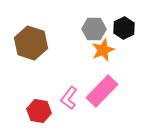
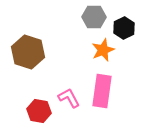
gray hexagon: moved 12 px up
brown hexagon: moved 3 px left, 9 px down
pink rectangle: rotated 36 degrees counterclockwise
pink L-shape: rotated 115 degrees clockwise
